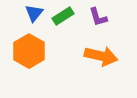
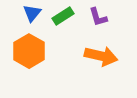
blue triangle: moved 2 px left
